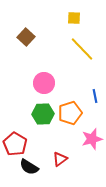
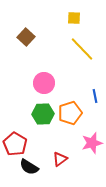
pink star: moved 4 px down
